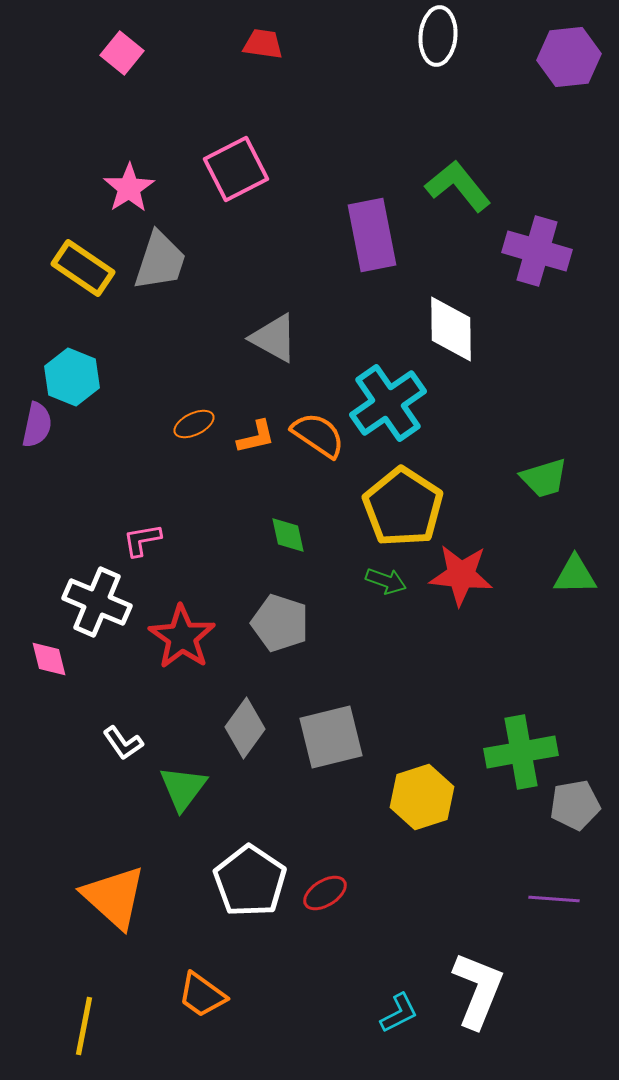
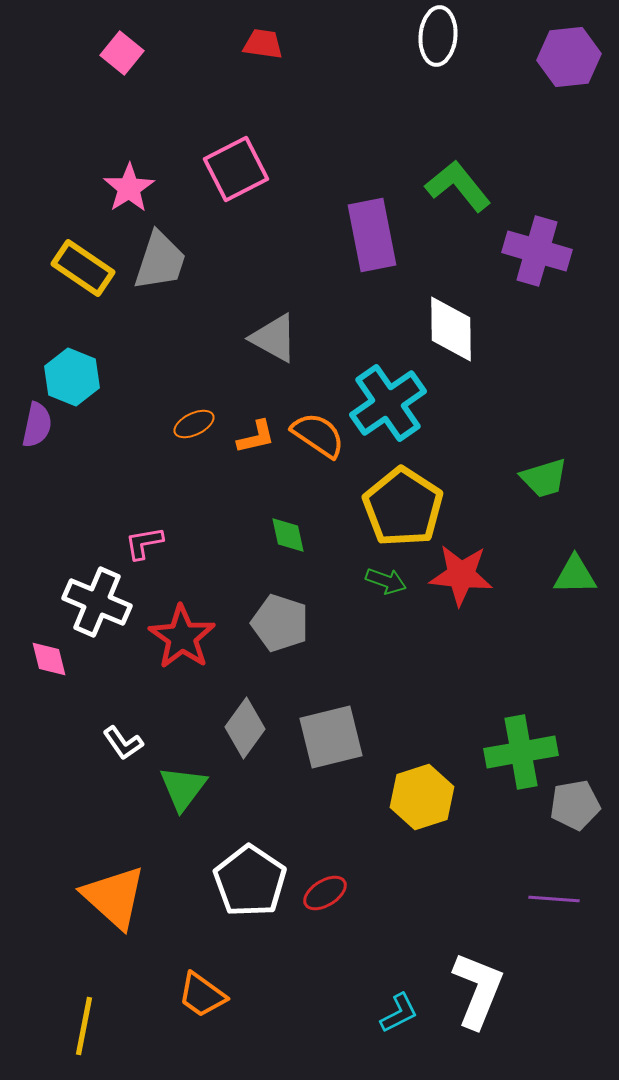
pink L-shape at (142, 540): moved 2 px right, 3 px down
